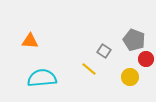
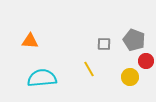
gray square: moved 7 px up; rotated 32 degrees counterclockwise
red circle: moved 2 px down
yellow line: rotated 21 degrees clockwise
